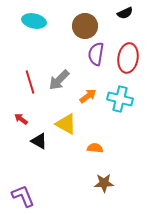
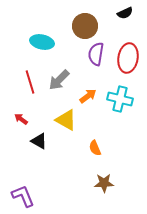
cyan ellipse: moved 8 px right, 21 px down
yellow triangle: moved 4 px up
orange semicircle: rotated 119 degrees counterclockwise
